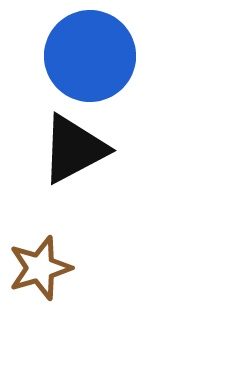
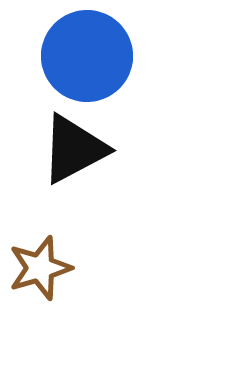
blue circle: moved 3 px left
